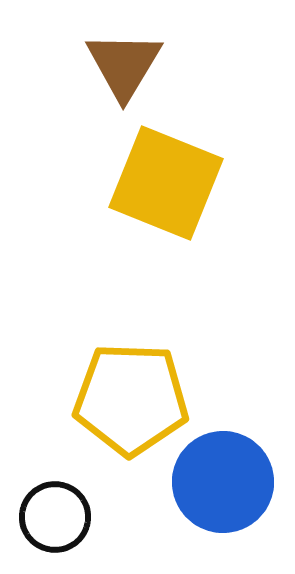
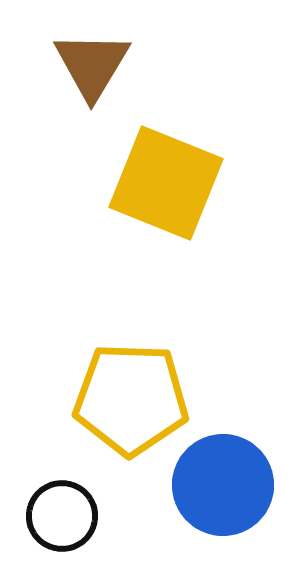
brown triangle: moved 32 px left
blue circle: moved 3 px down
black circle: moved 7 px right, 1 px up
